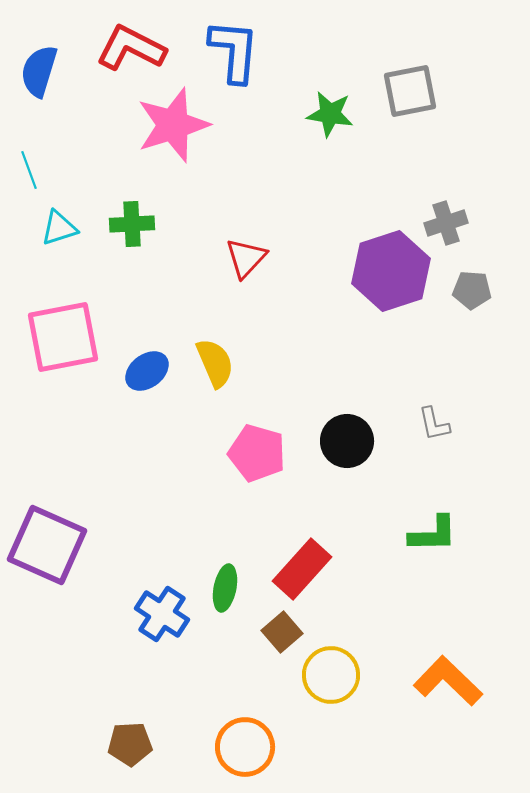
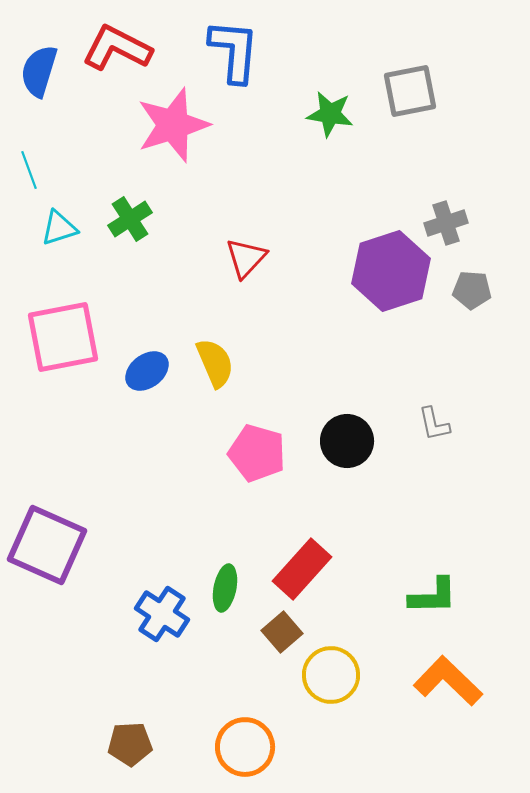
red L-shape: moved 14 px left
green cross: moved 2 px left, 5 px up; rotated 30 degrees counterclockwise
green L-shape: moved 62 px down
